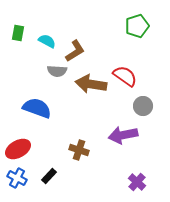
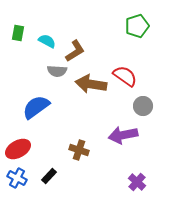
blue semicircle: moved 1 px left, 1 px up; rotated 56 degrees counterclockwise
